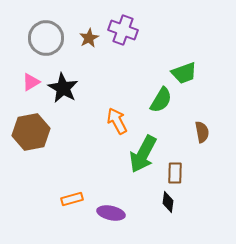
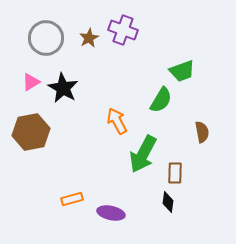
green trapezoid: moved 2 px left, 2 px up
